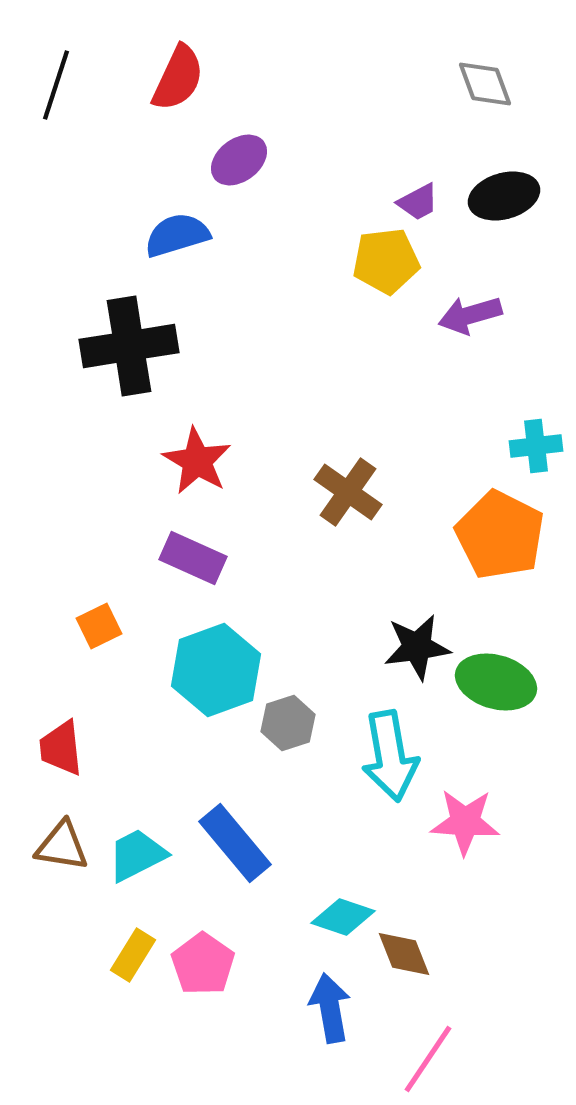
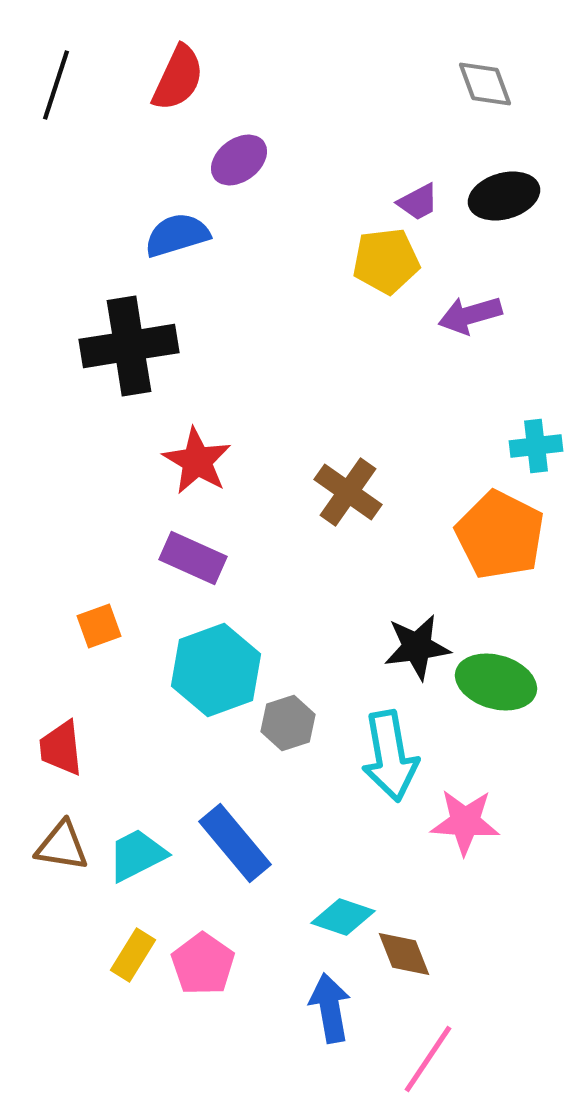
orange square: rotated 6 degrees clockwise
